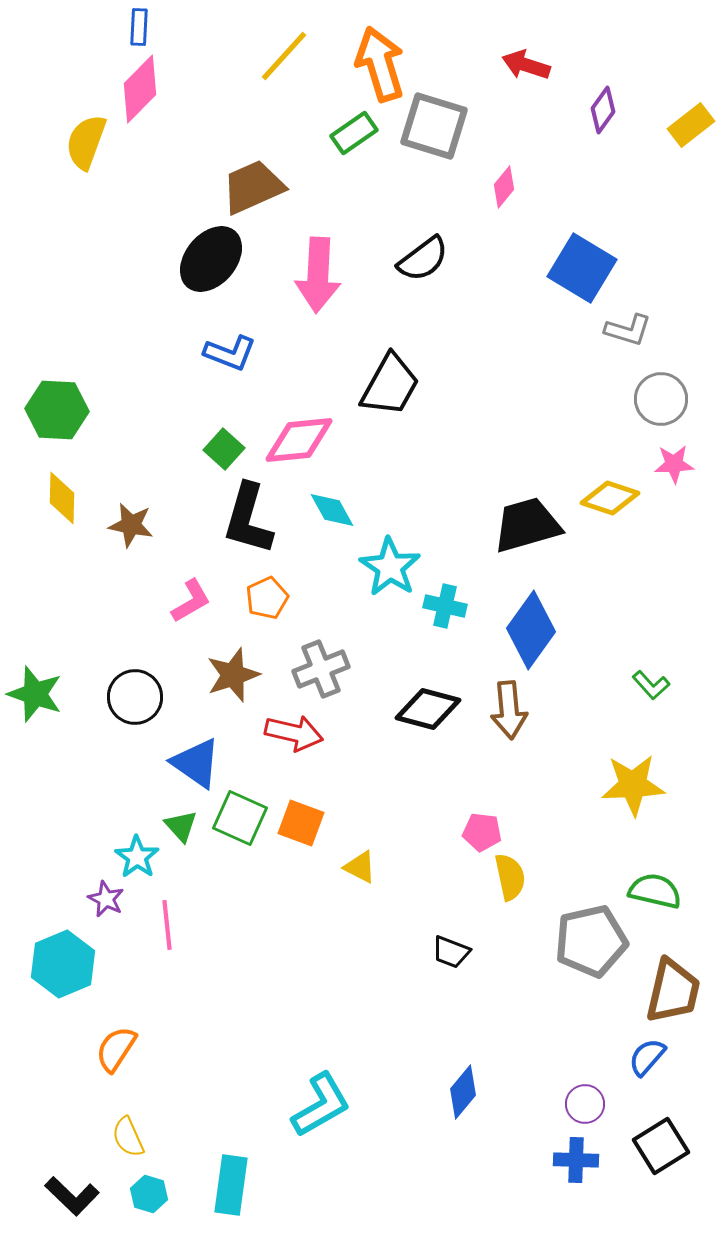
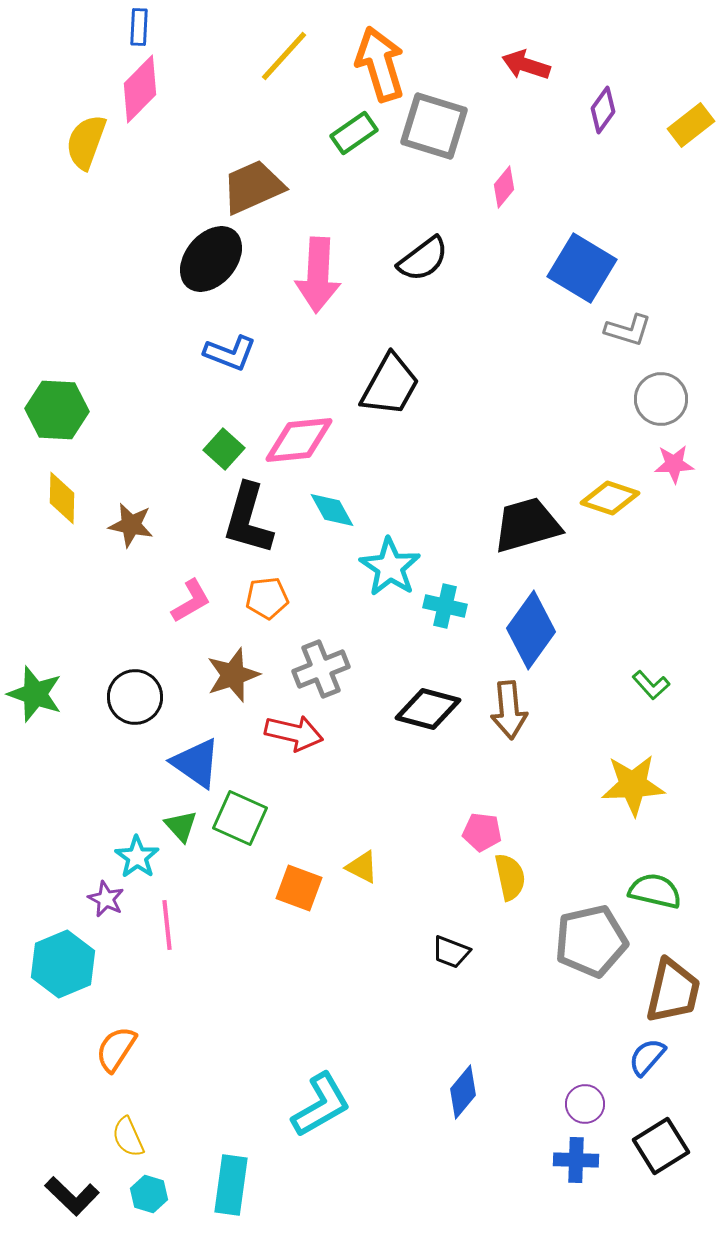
orange pentagon at (267, 598): rotated 18 degrees clockwise
orange square at (301, 823): moved 2 px left, 65 px down
yellow triangle at (360, 867): moved 2 px right
